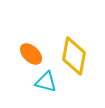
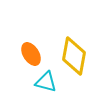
orange ellipse: rotated 15 degrees clockwise
